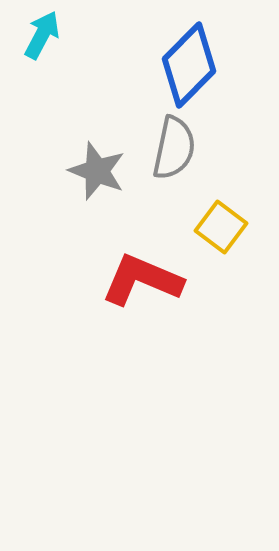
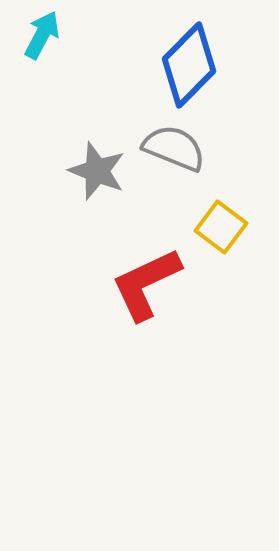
gray semicircle: rotated 80 degrees counterclockwise
red L-shape: moved 4 px right, 4 px down; rotated 48 degrees counterclockwise
